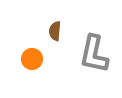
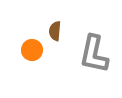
orange circle: moved 9 px up
